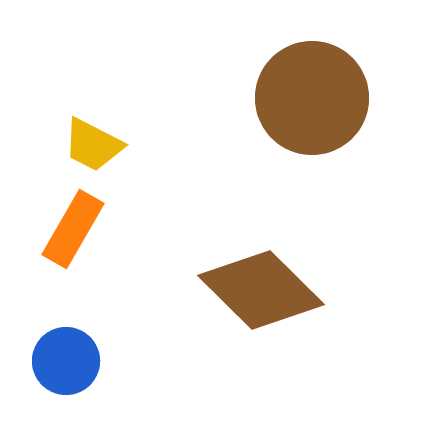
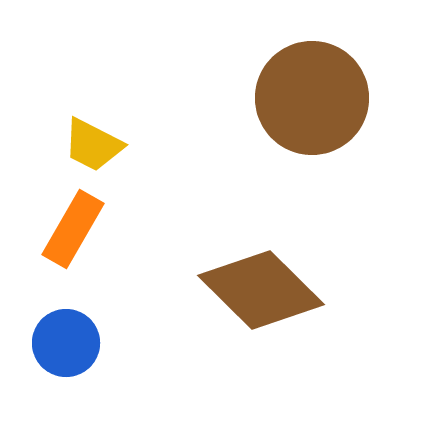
blue circle: moved 18 px up
